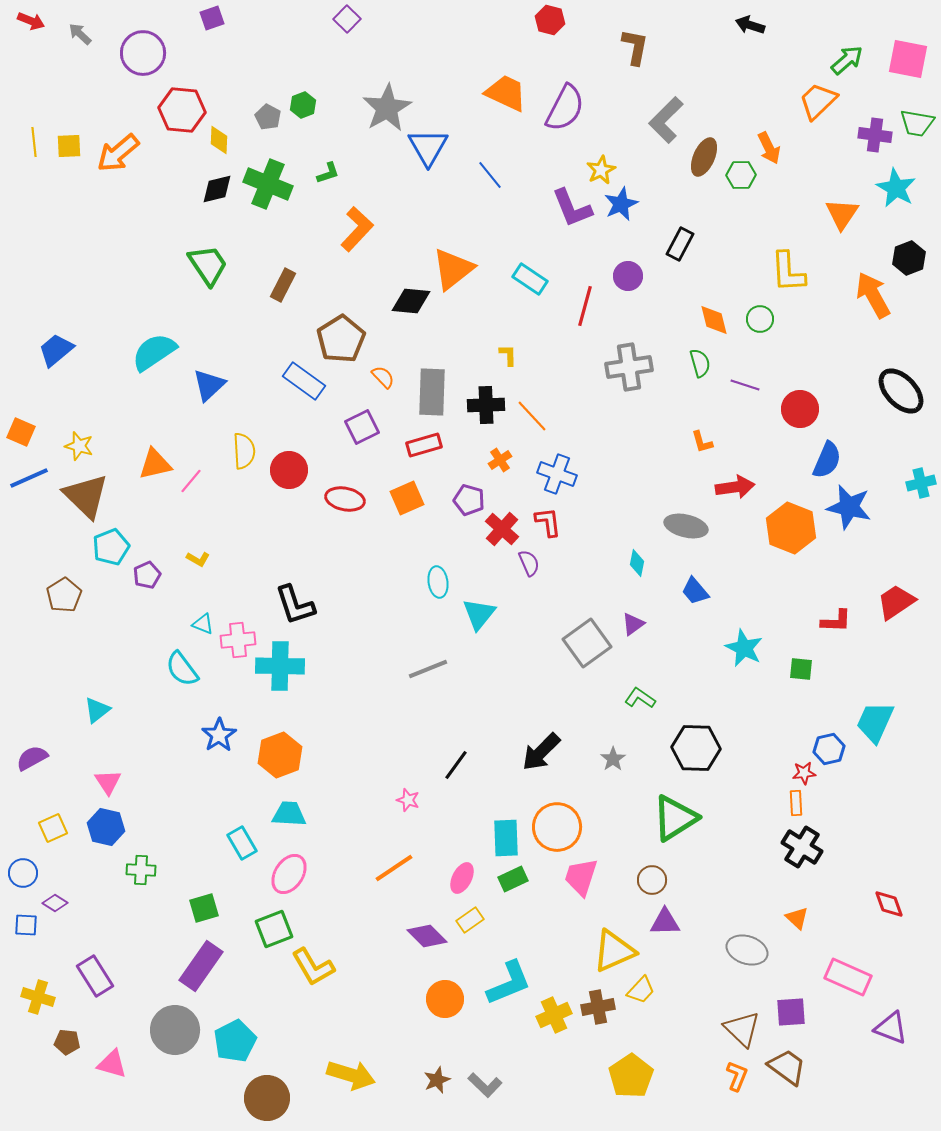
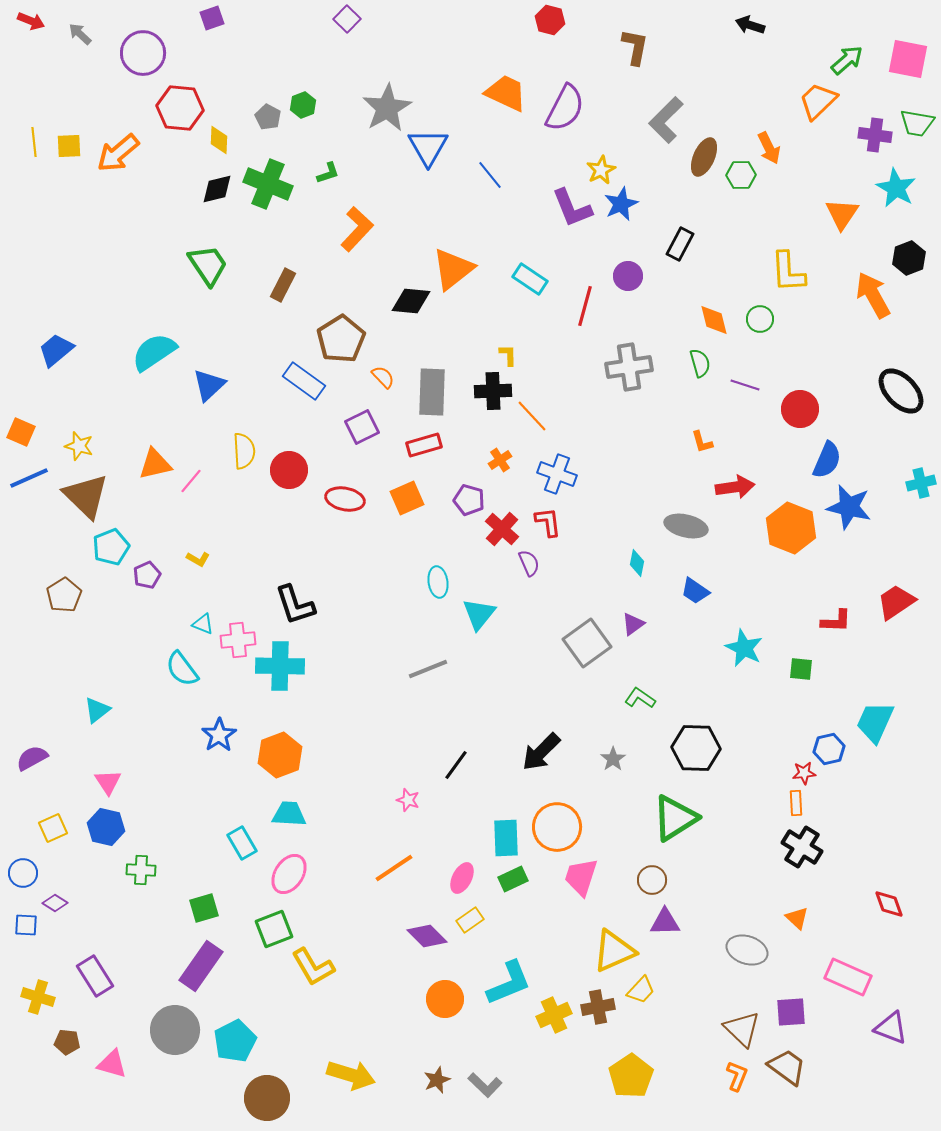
red hexagon at (182, 110): moved 2 px left, 2 px up
black cross at (486, 405): moved 7 px right, 14 px up
blue trapezoid at (695, 591): rotated 16 degrees counterclockwise
